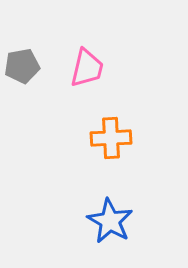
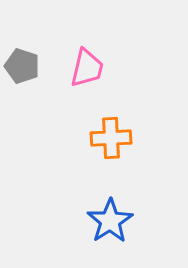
gray pentagon: rotated 28 degrees clockwise
blue star: rotated 9 degrees clockwise
